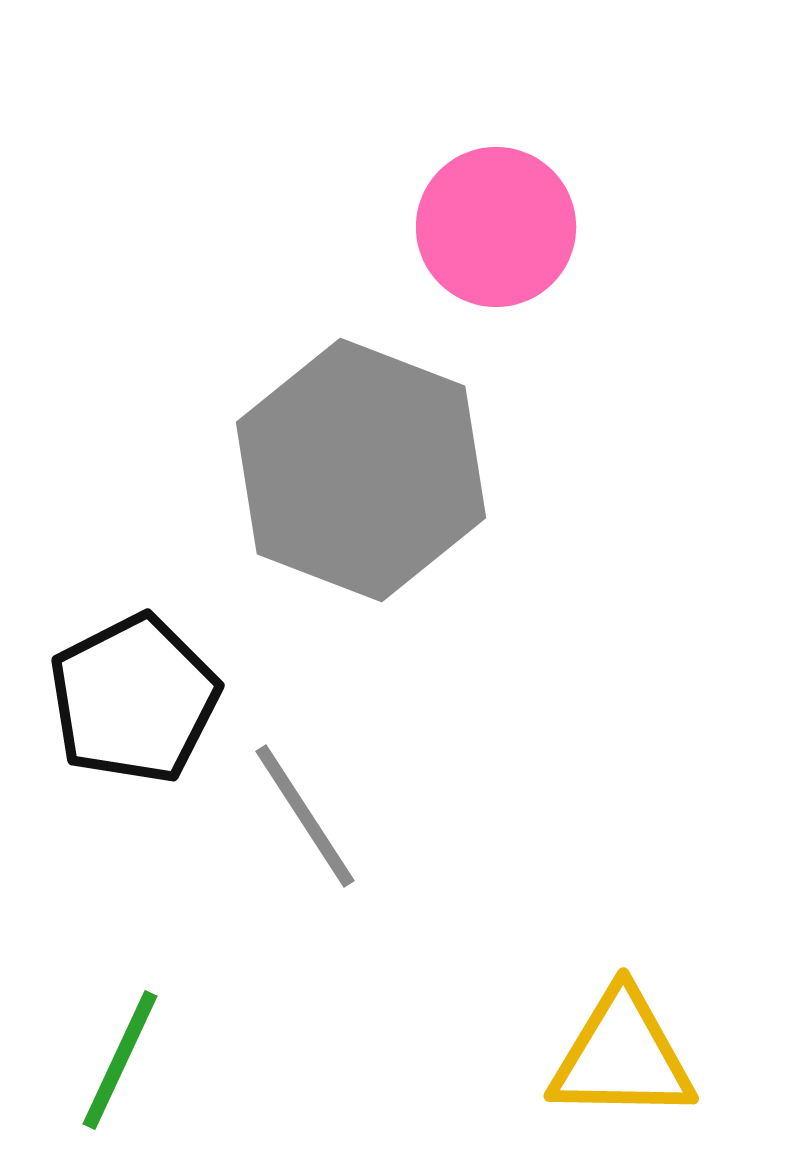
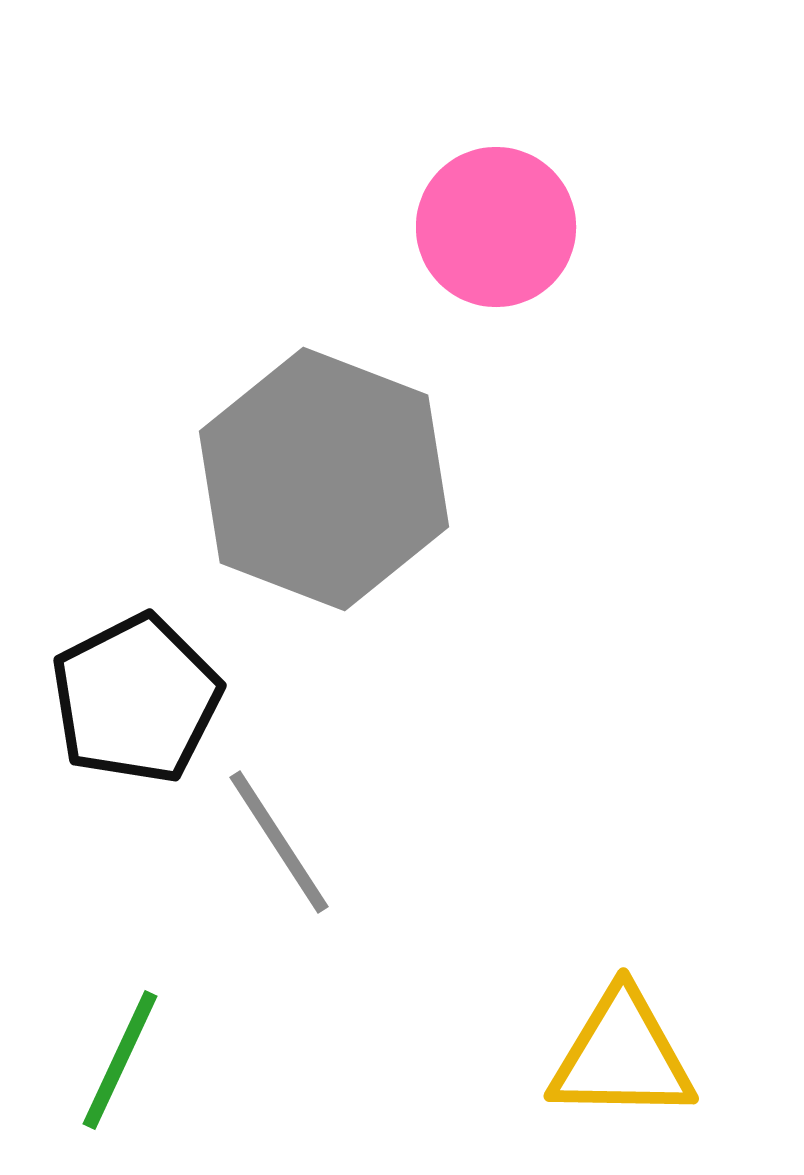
gray hexagon: moved 37 px left, 9 px down
black pentagon: moved 2 px right
gray line: moved 26 px left, 26 px down
